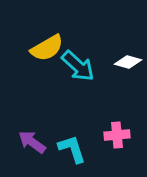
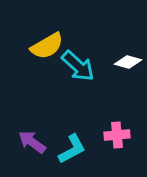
yellow semicircle: moved 2 px up
cyan L-shape: rotated 80 degrees clockwise
